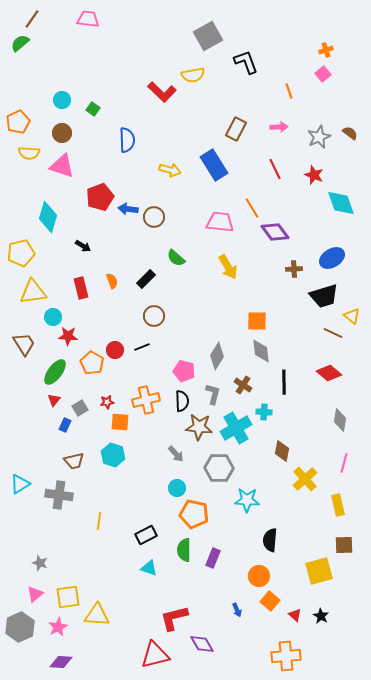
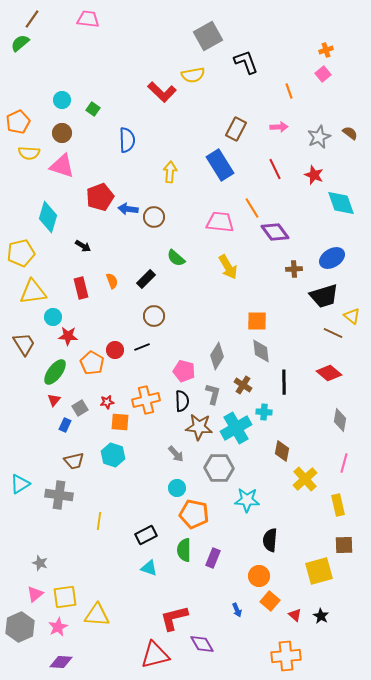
blue rectangle at (214, 165): moved 6 px right
yellow arrow at (170, 170): moved 2 px down; rotated 100 degrees counterclockwise
yellow square at (68, 597): moved 3 px left
